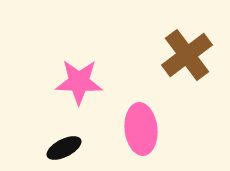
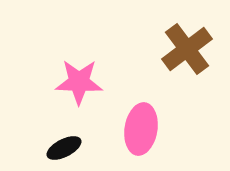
brown cross: moved 6 px up
pink ellipse: rotated 15 degrees clockwise
